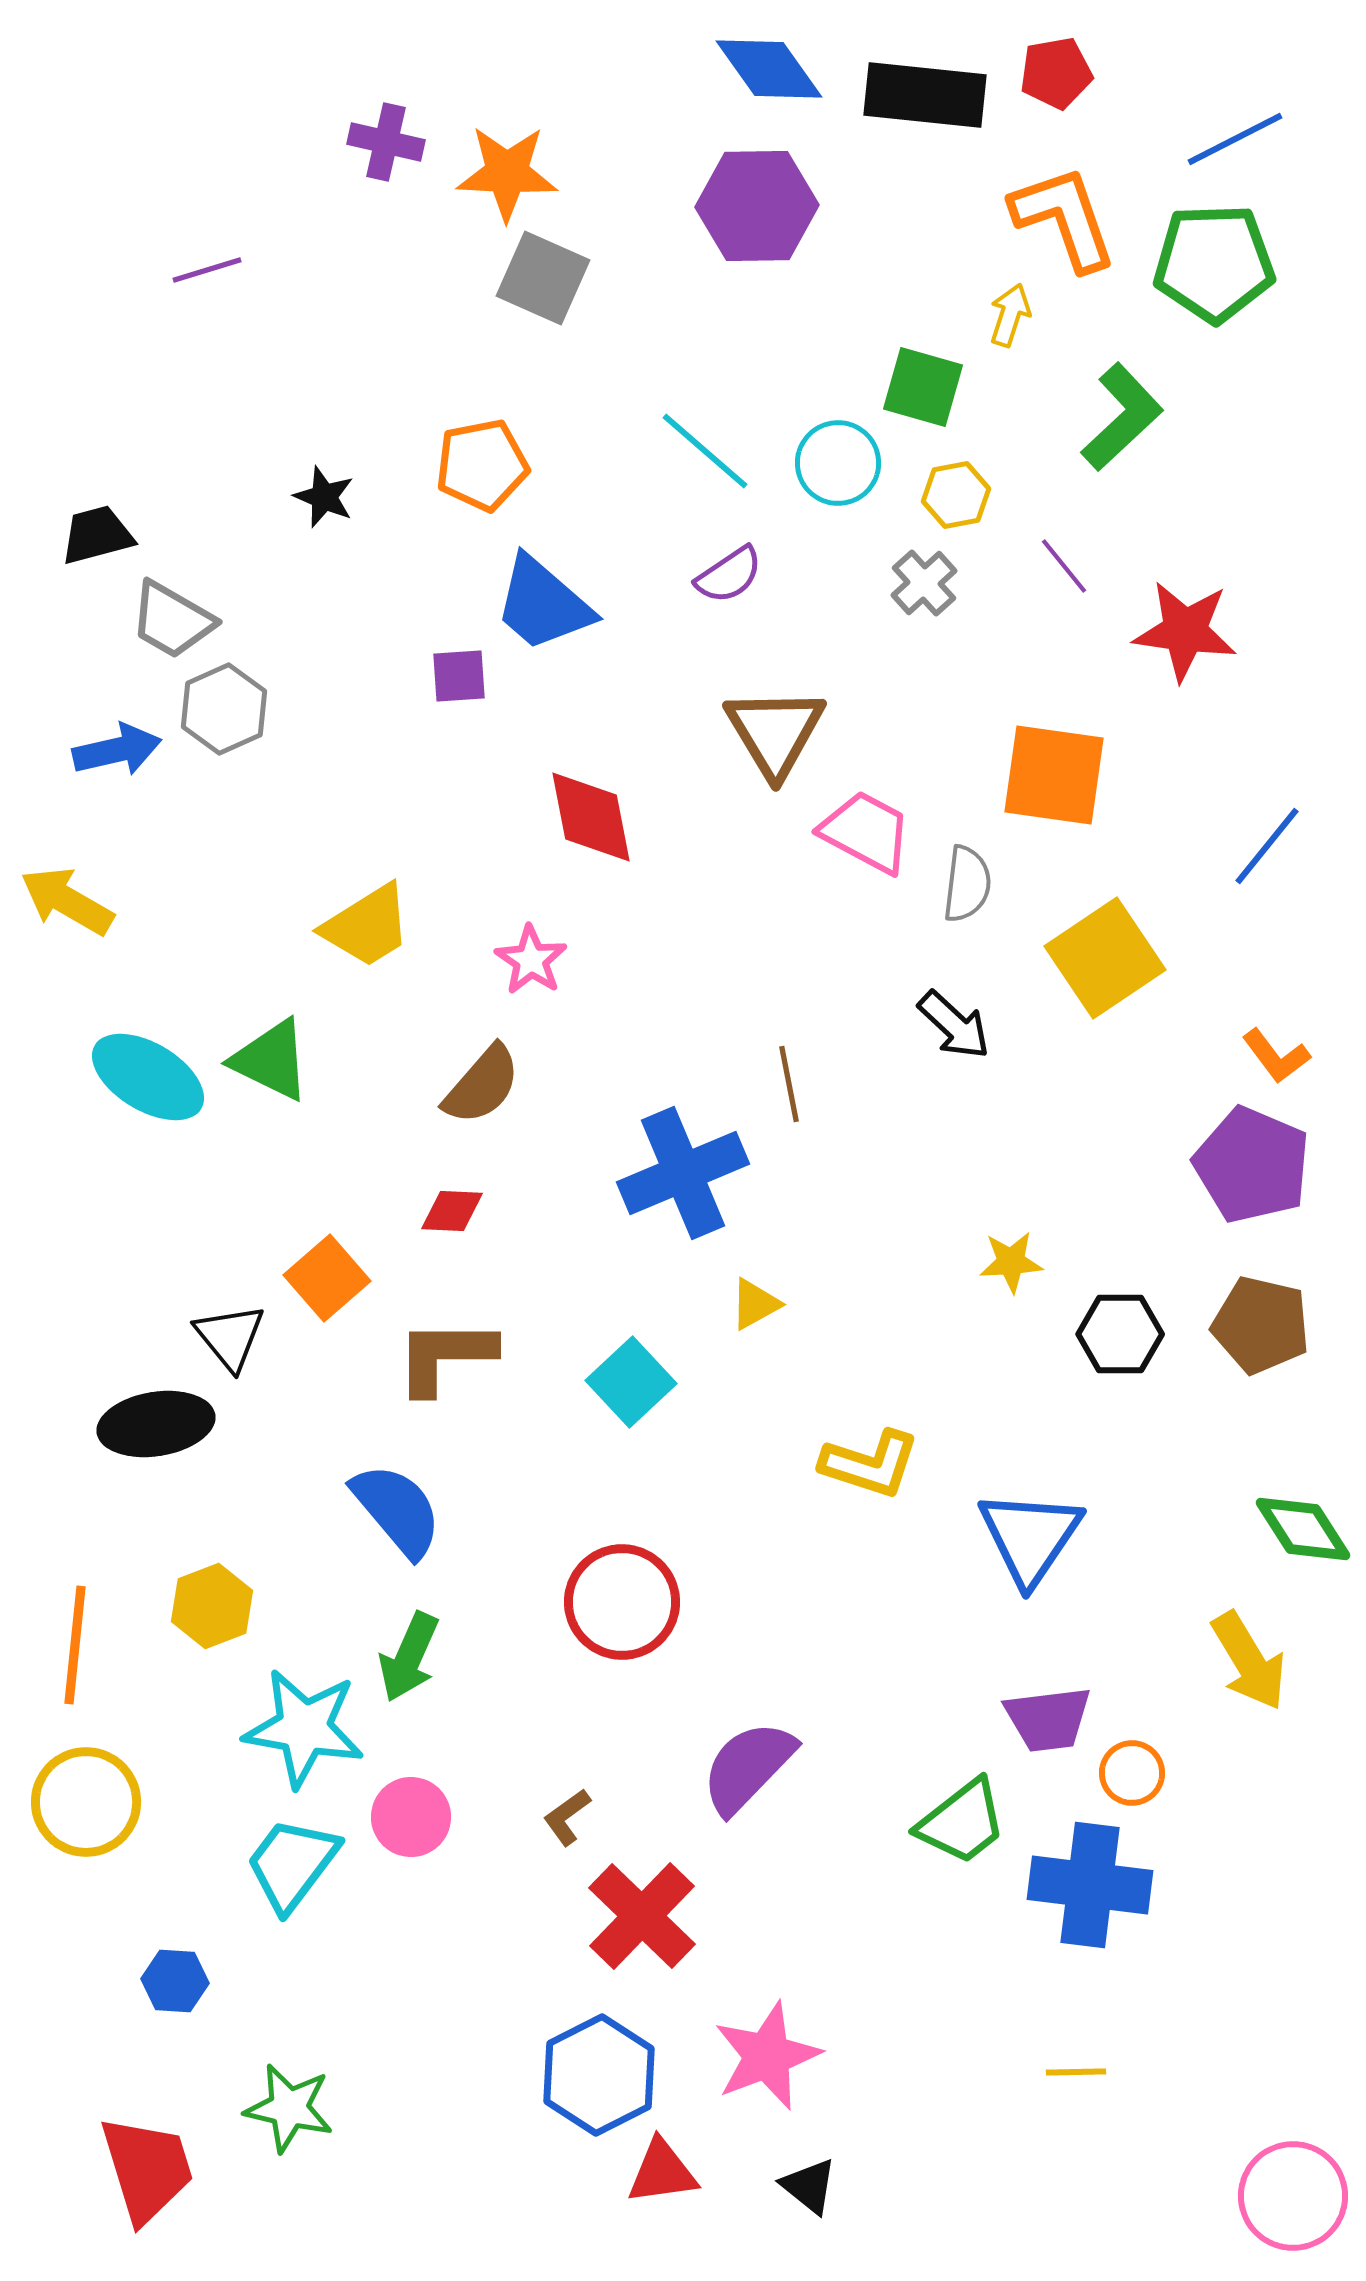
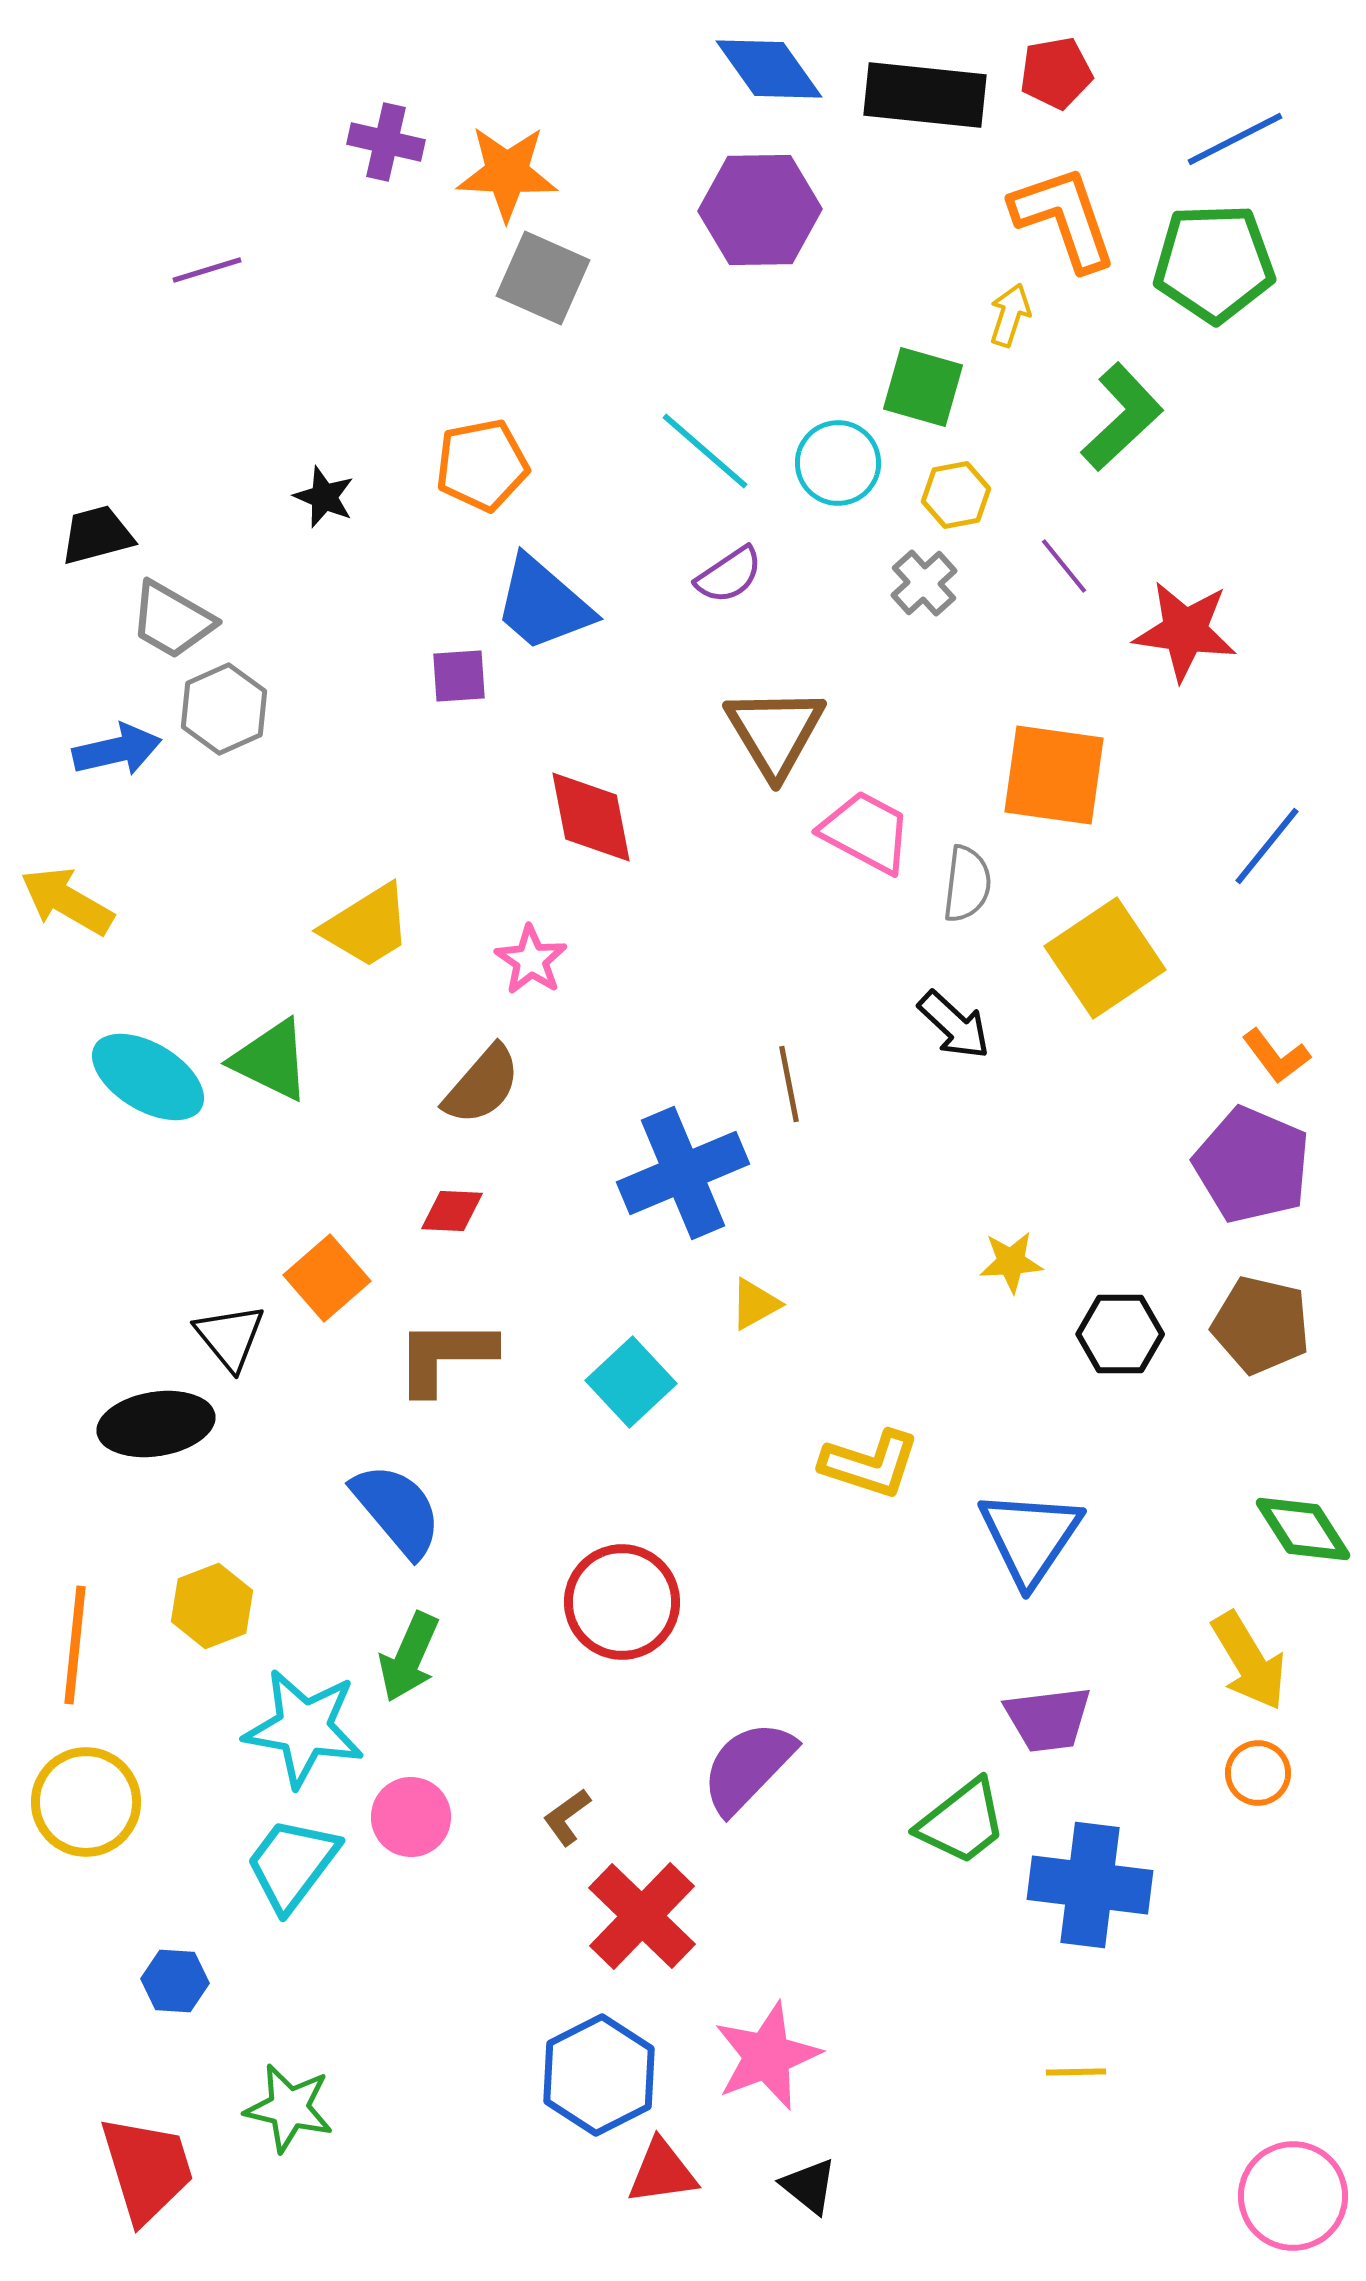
purple hexagon at (757, 206): moved 3 px right, 4 px down
orange circle at (1132, 1773): moved 126 px right
